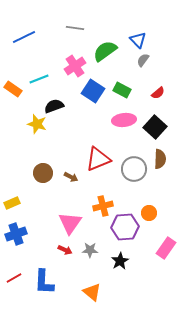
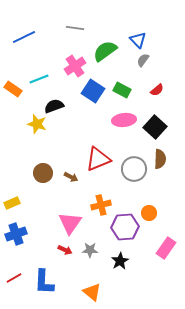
red semicircle: moved 1 px left, 3 px up
orange cross: moved 2 px left, 1 px up
